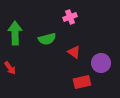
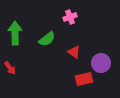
green semicircle: rotated 24 degrees counterclockwise
red rectangle: moved 2 px right, 3 px up
